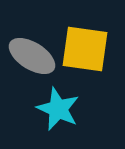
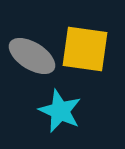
cyan star: moved 2 px right, 2 px down
